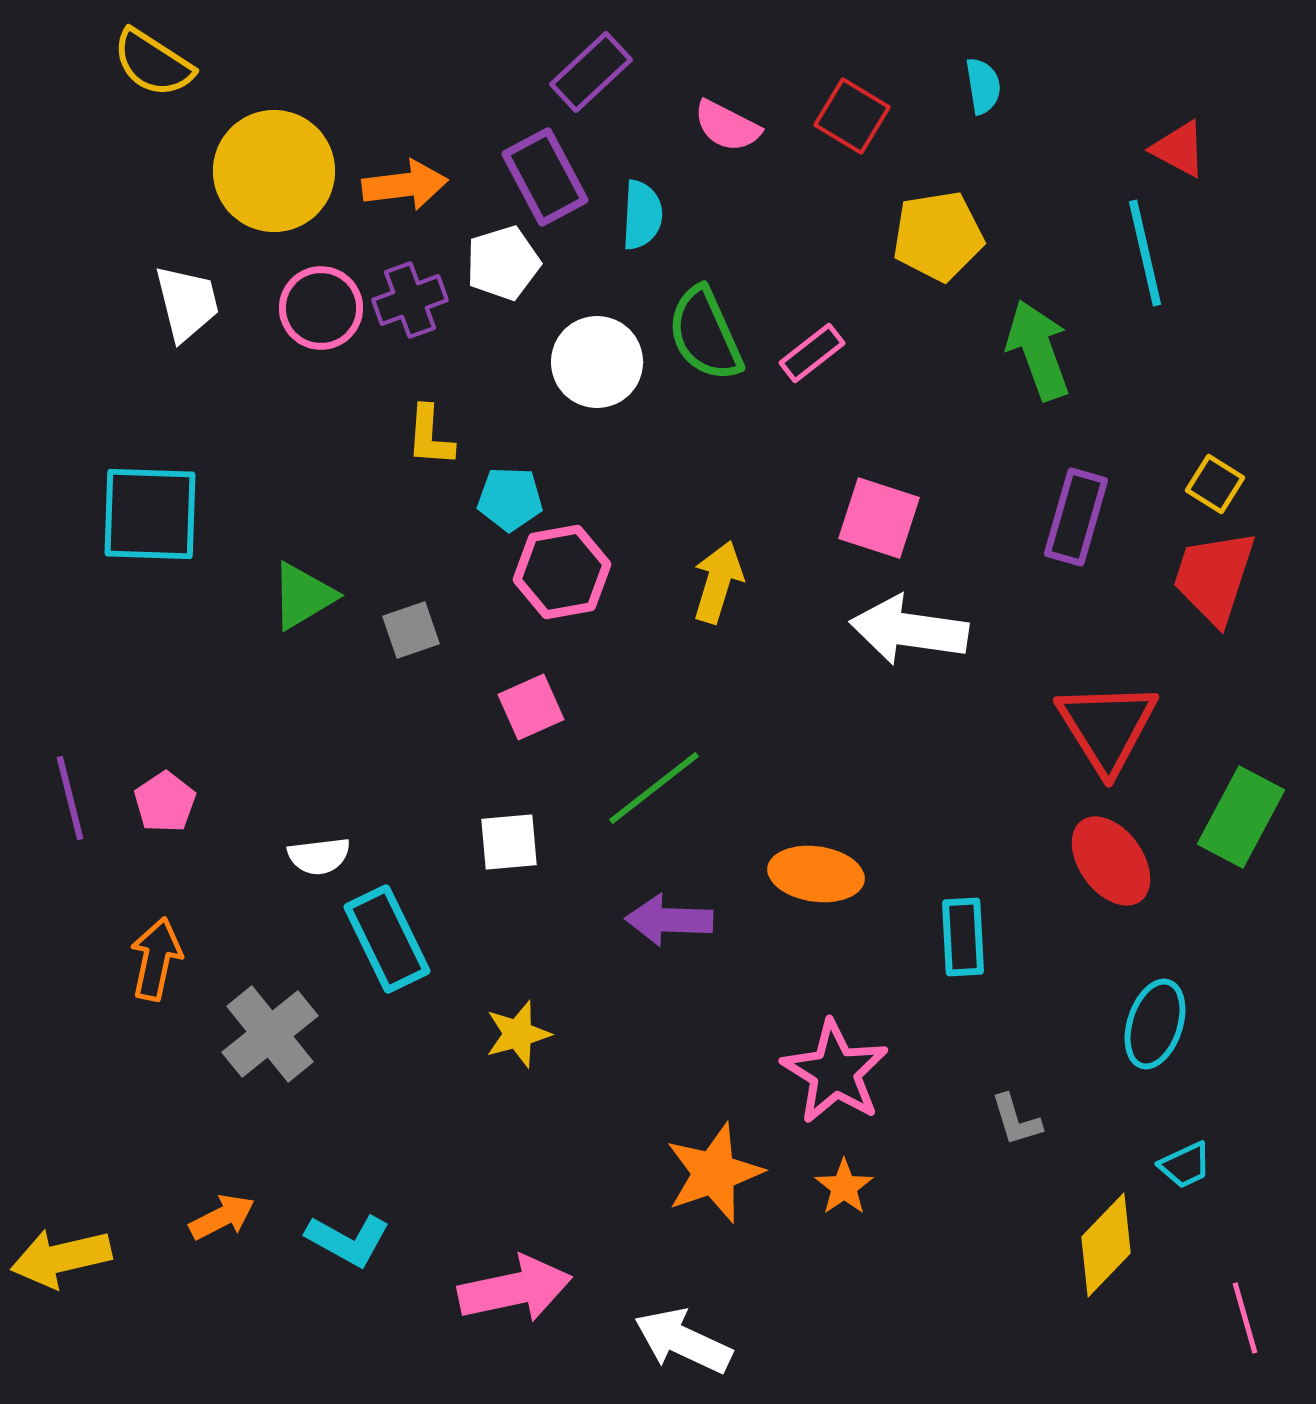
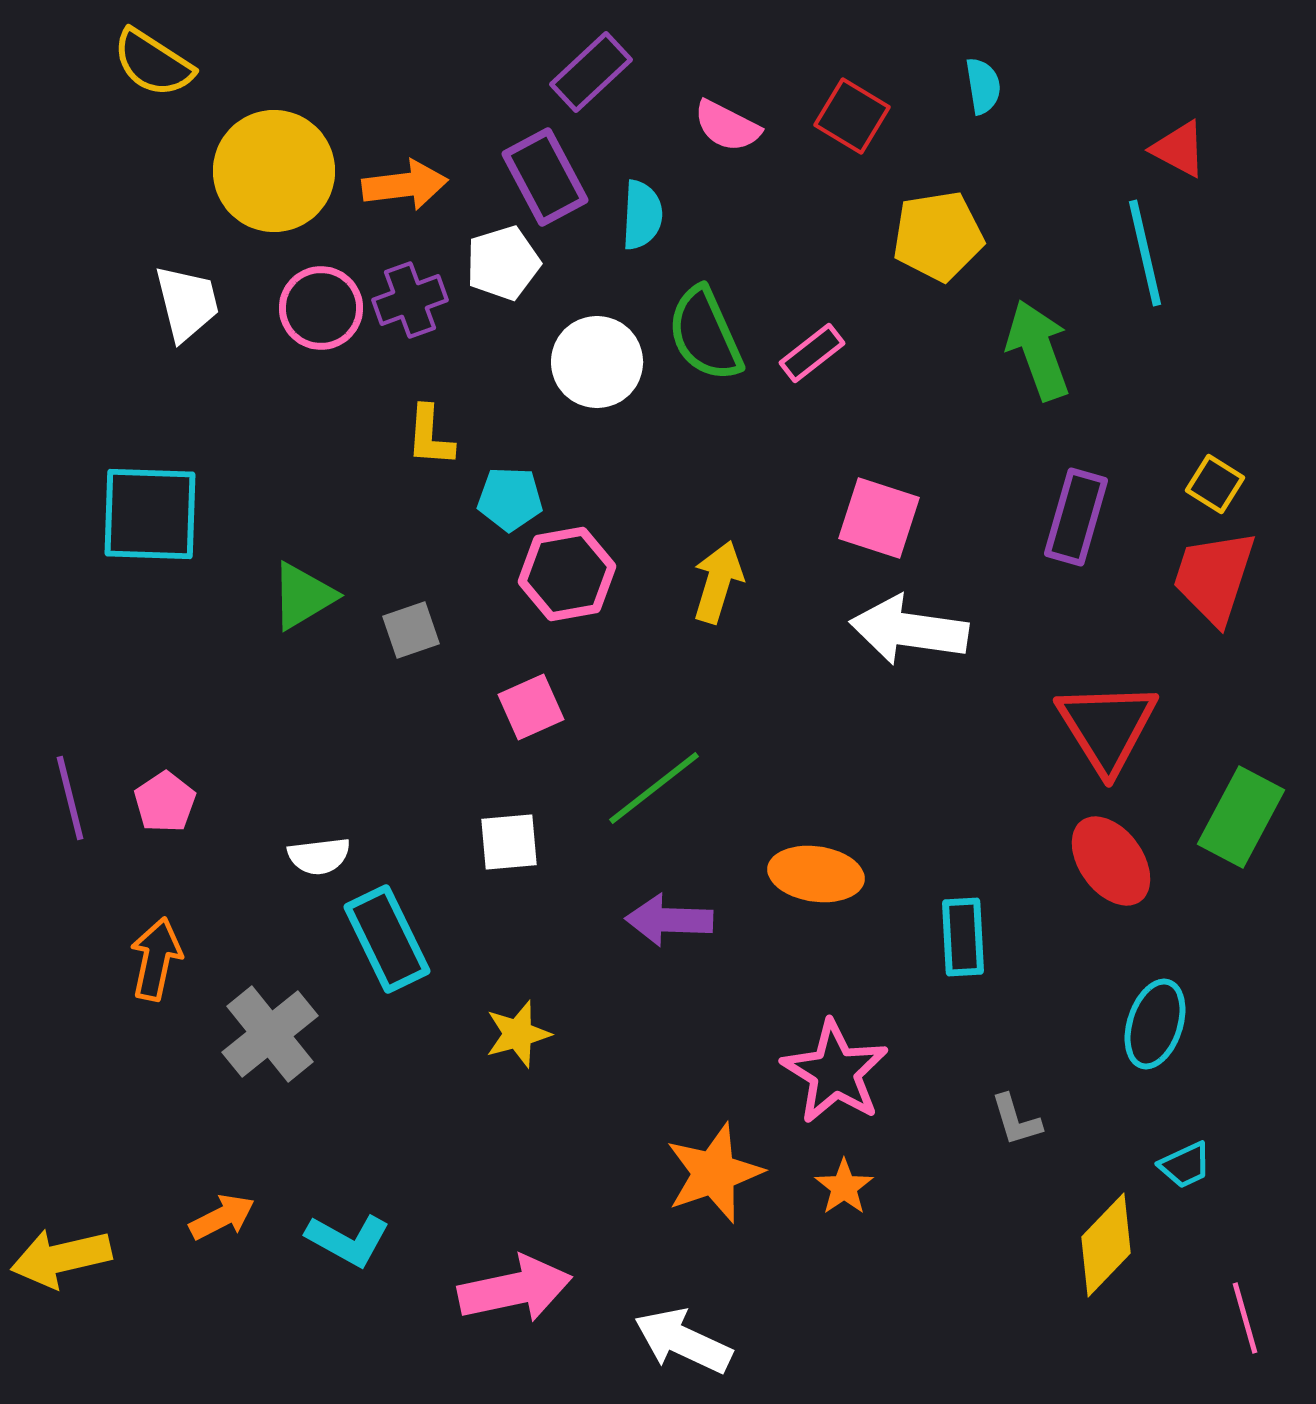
pink hexagon at (562, 572): moved 5 px right, 2 px down
